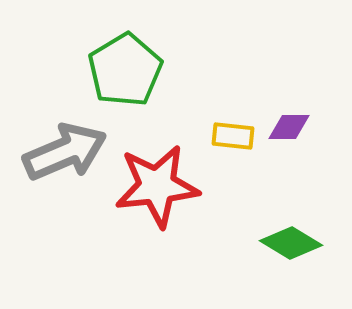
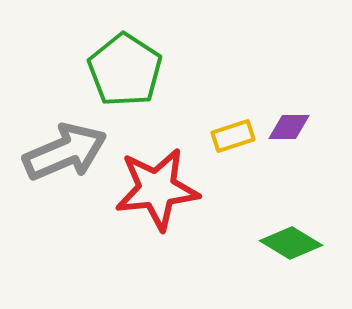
green pentagon: rotated 8 degrees counterclockwise
yellow rectangle: rotated 24 degrees counterclockwise
red star: moved 3 px down
